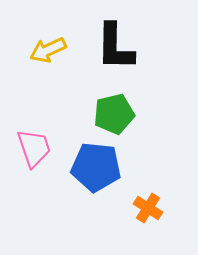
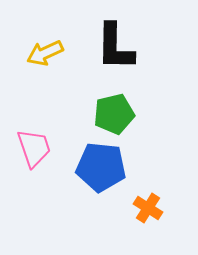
yellow arrow: moved 3 px left, 3 px down
blue pentagon: moved 5 px right
